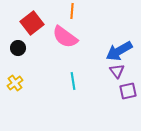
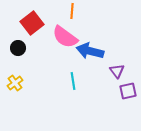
blue arrow: moved 29 px left; rotated 44 degrees clockwise
